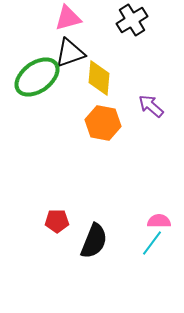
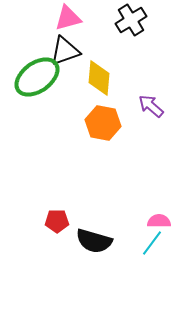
black cross: moved 1 px left
black triangle: moved 5 px left, 2 px up
black semicircle: rotated 84 degrees clockwise
